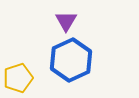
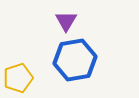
blue hexagon: moved 4 px right; rotated 15 degrees clockwise
